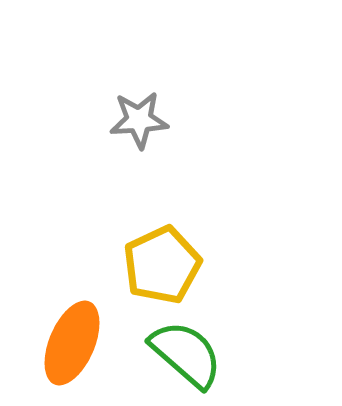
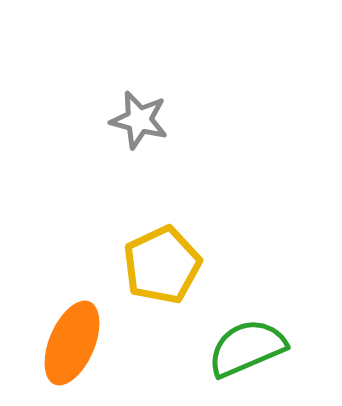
gray star: rotated 18 degrees clockwise
green semicircle: moved 61 px right, 6 px up; rotated 64 degrees counterclockwise
